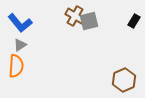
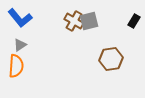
brown cross: moved 1 px left, 5 px down
blue L-shape: moved 5 px up
brown hexagon: moved 13 px left, 21 px up; rotated 15 degrees clockwise
